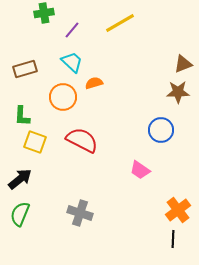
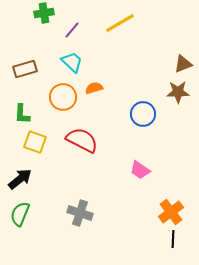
orange semicircle: moved 5 px down
green L-shape: moved 2 px up
blue circle: moved 18 px left, 16 px up
orange cross: moved 7 px left, 2 px down
